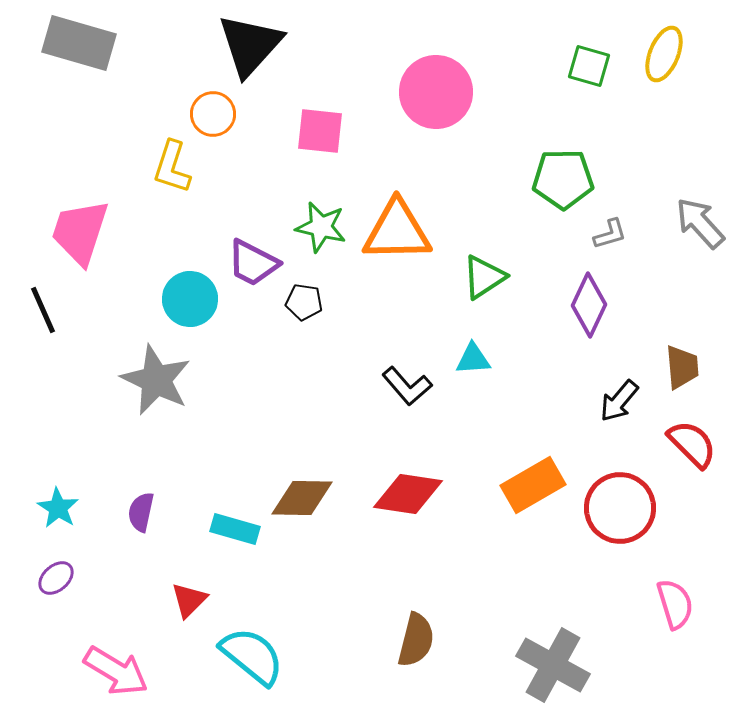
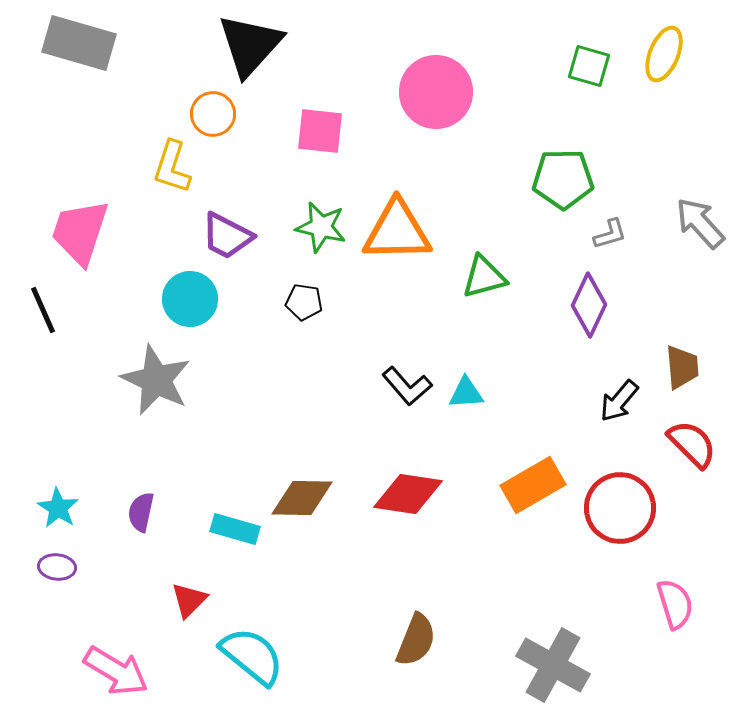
purple trapezoid: moved 26 px left, 27 px up
green triangle: rotated 18 degrees clockwise
cyan triangle: moved 7 px left, 34 px down
purple ellipse: moved 1 px right, 11 px up; rotated 48 degrees clockwise
brown semicircle: rotated 8 degrees clockwise
